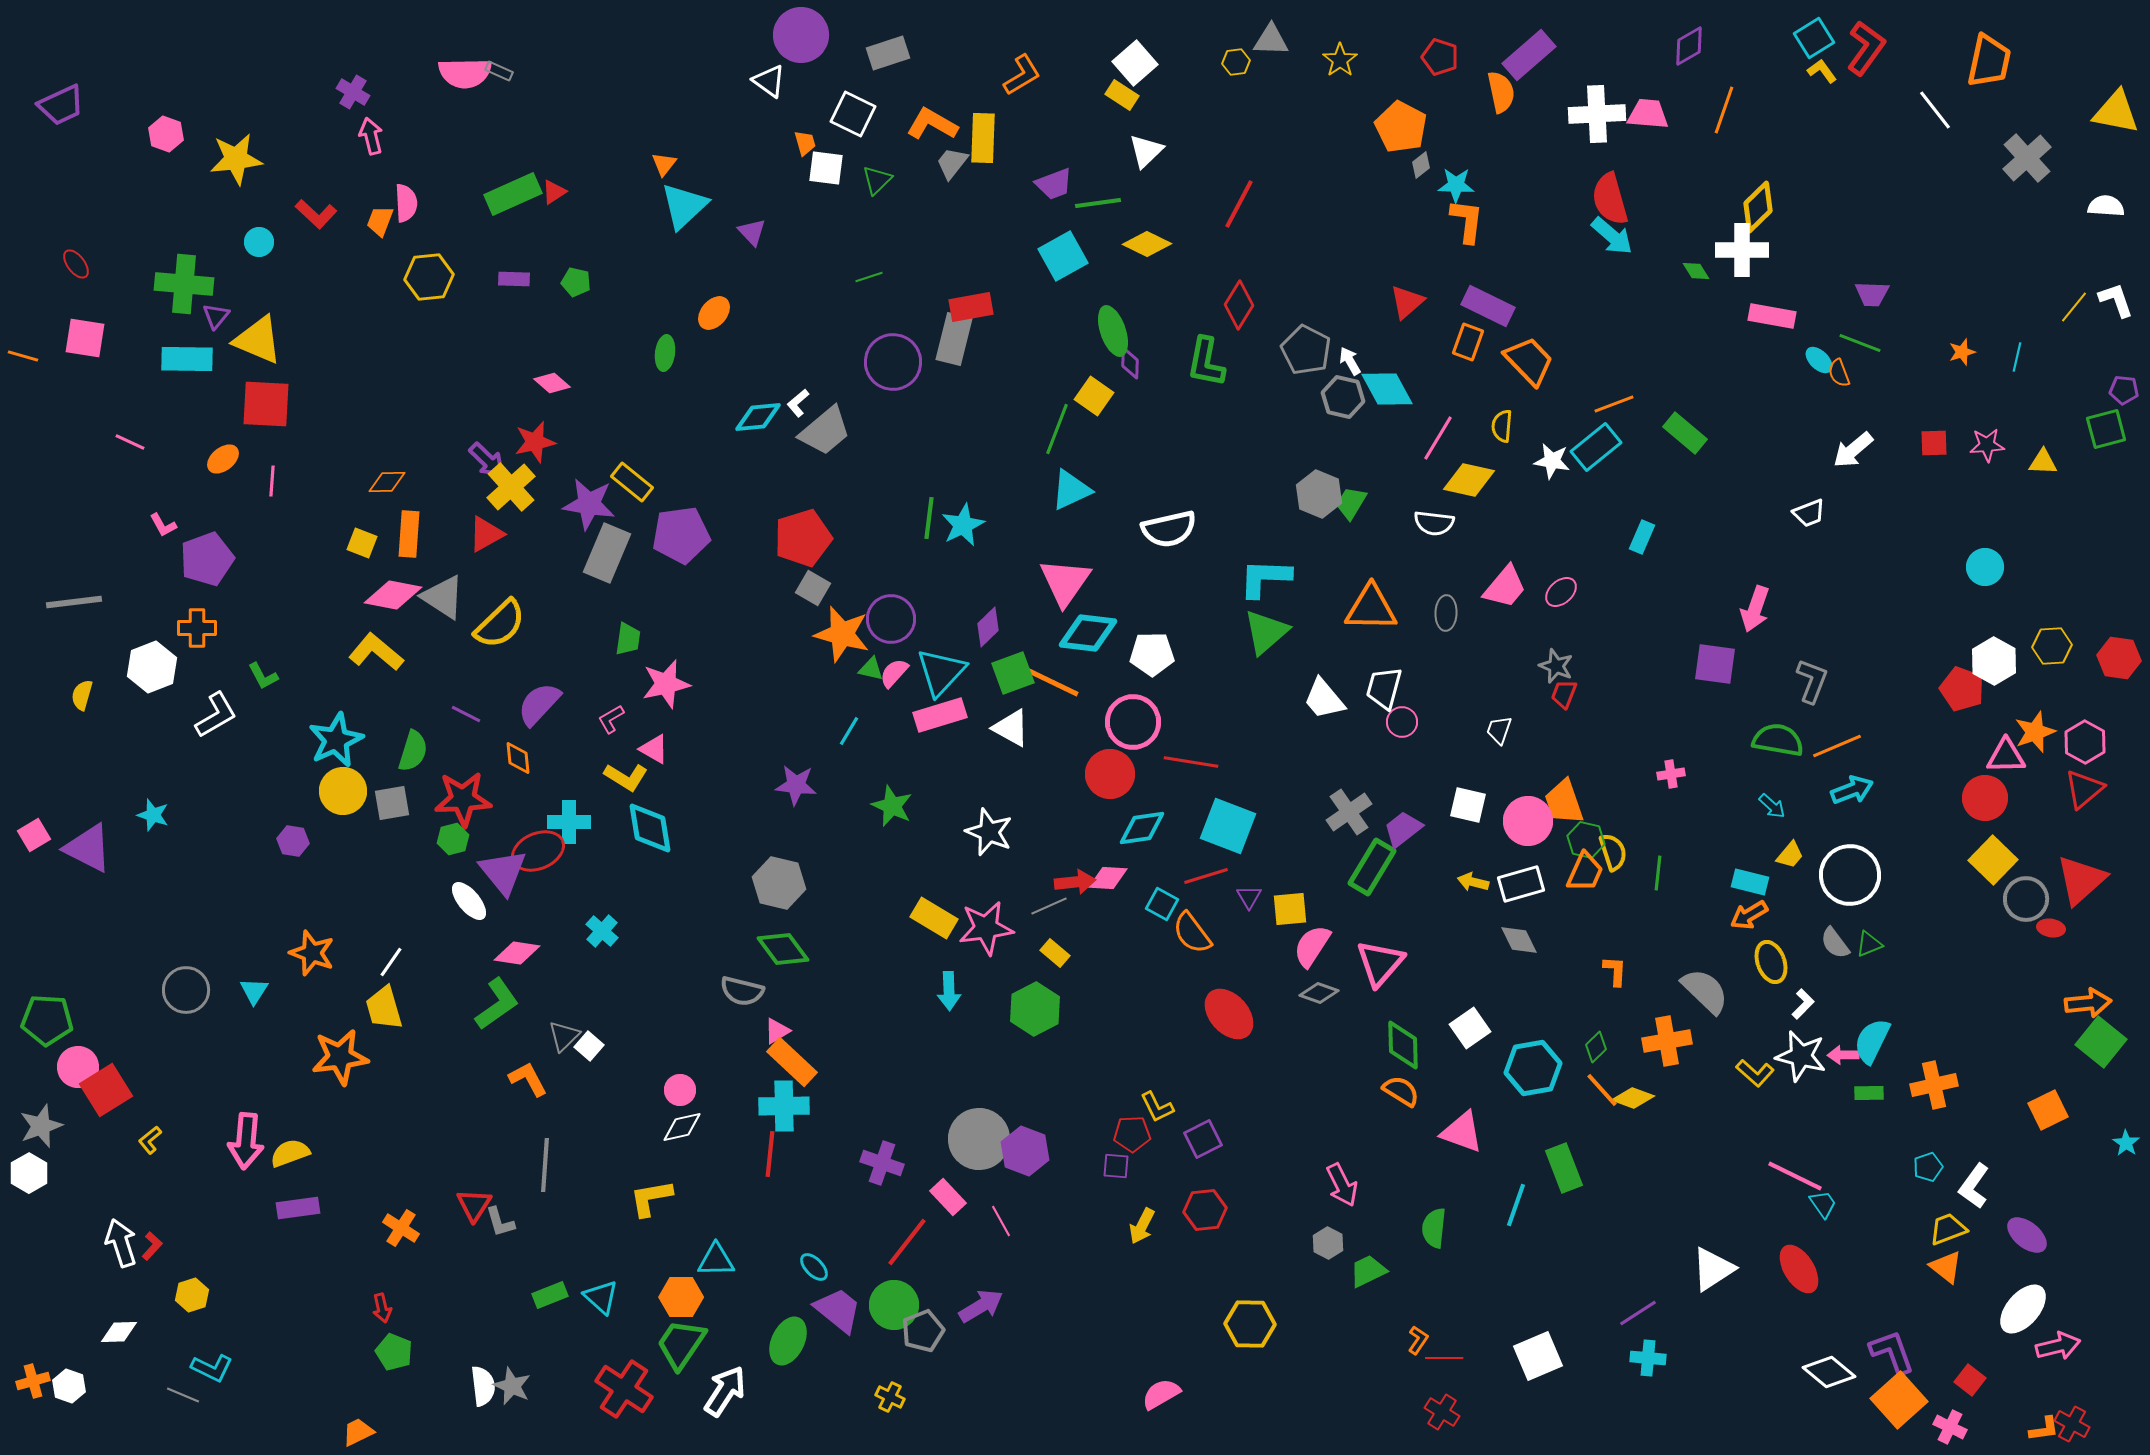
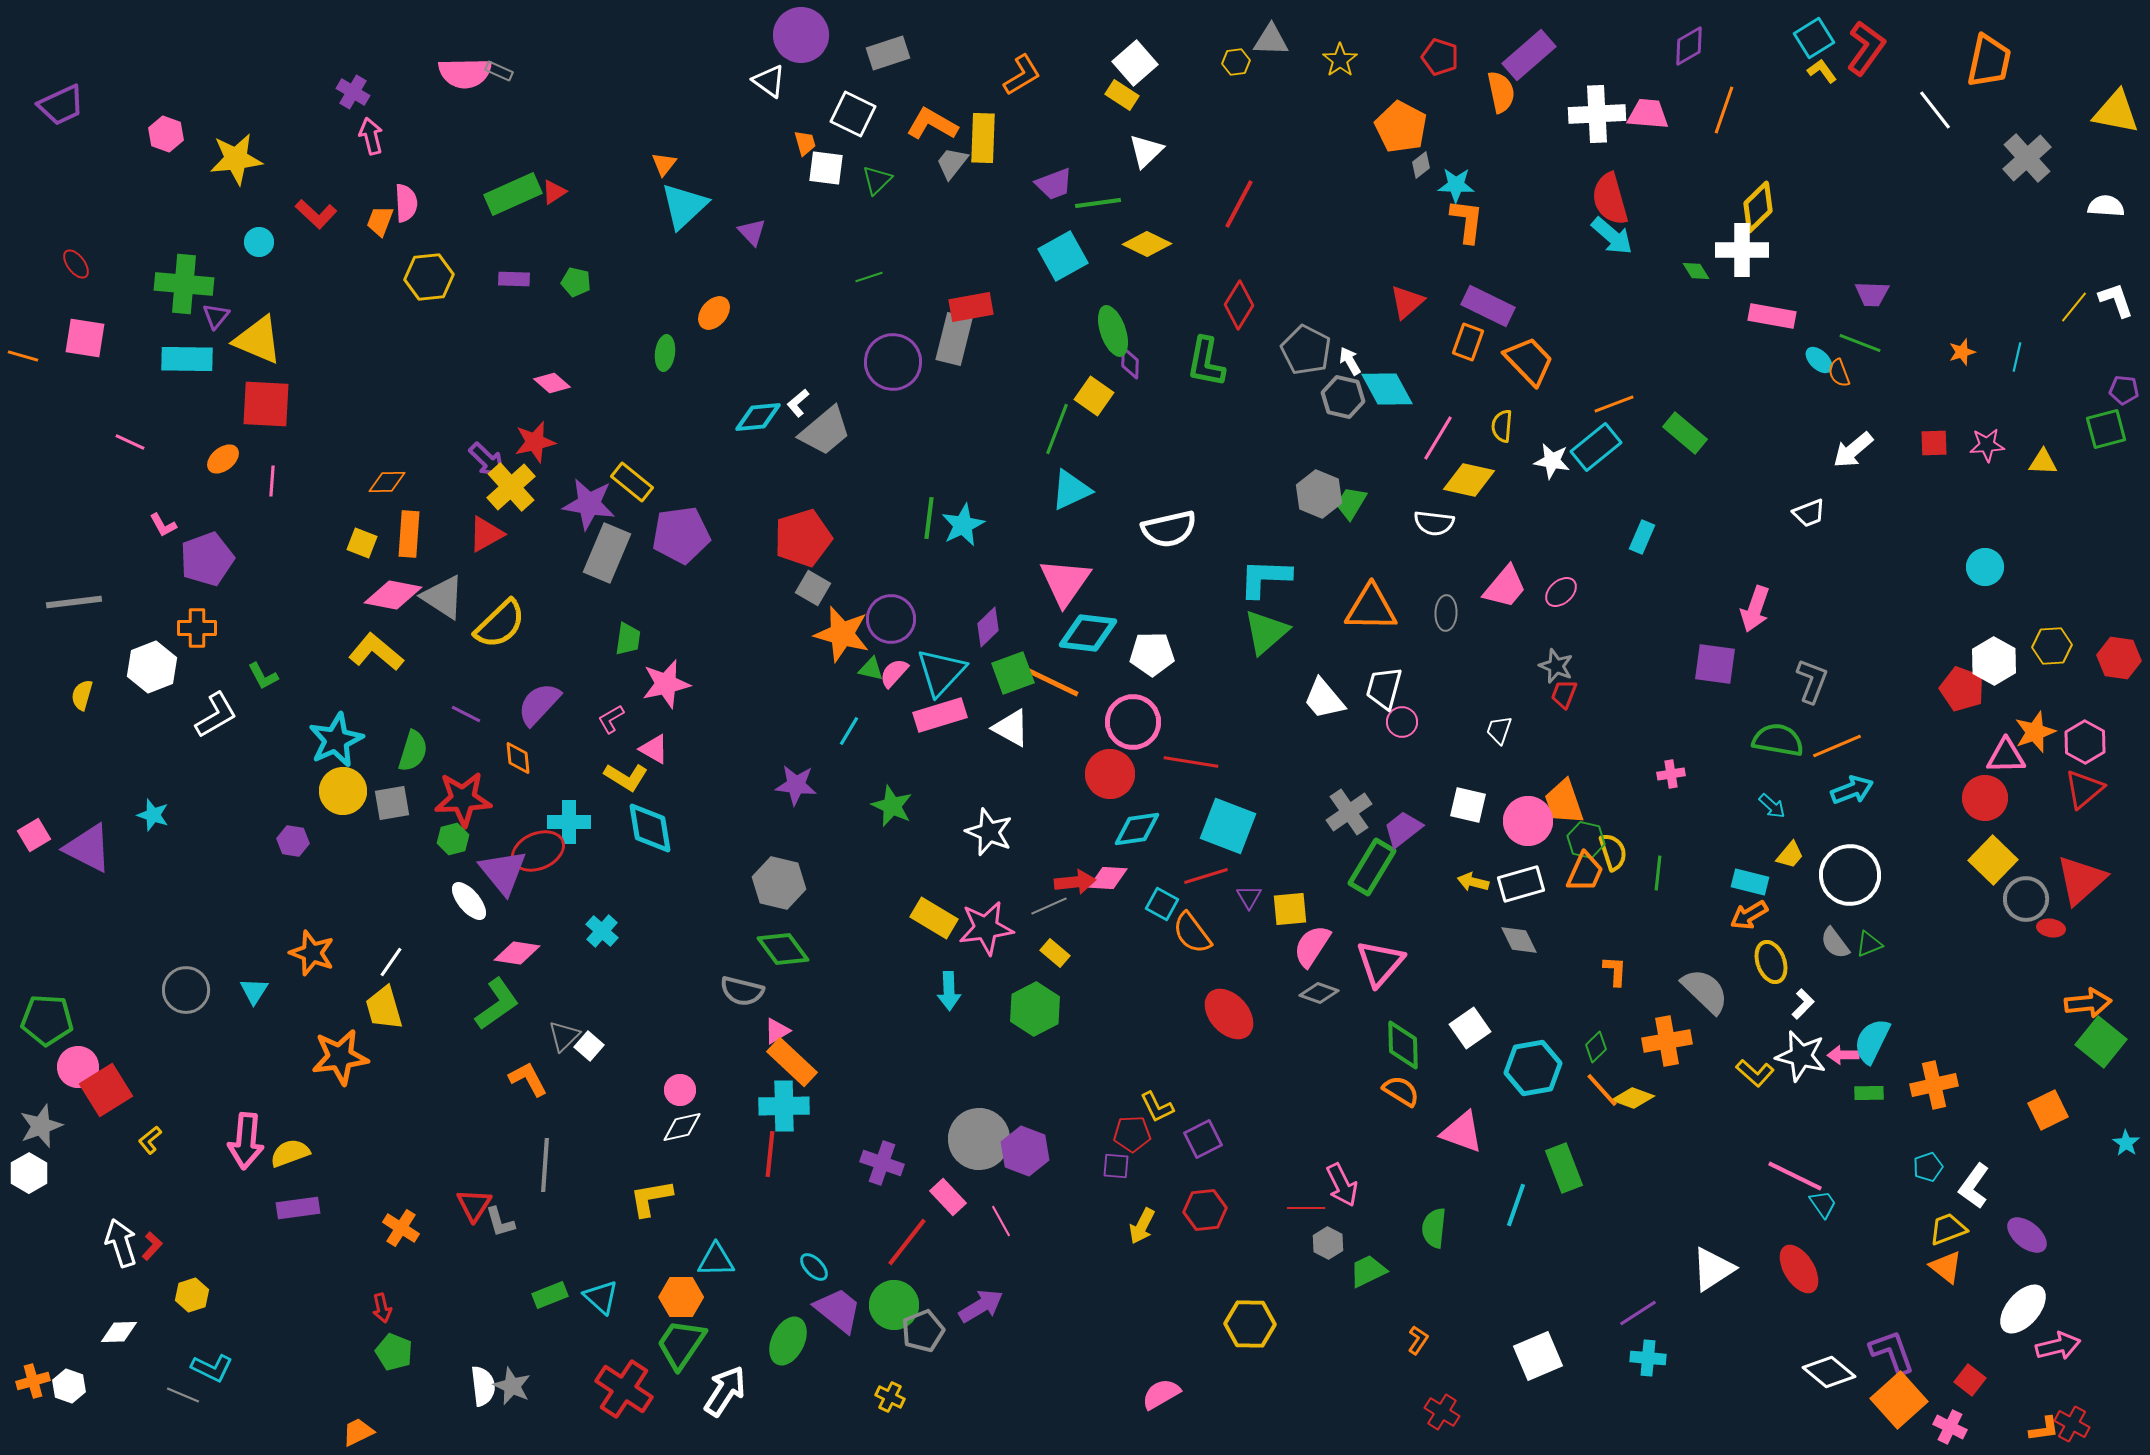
cyan diamond at (1142, 828): moved 5 px left, 1 px down
red line at (1444, 1358): moved 138 px left, 150 px up
